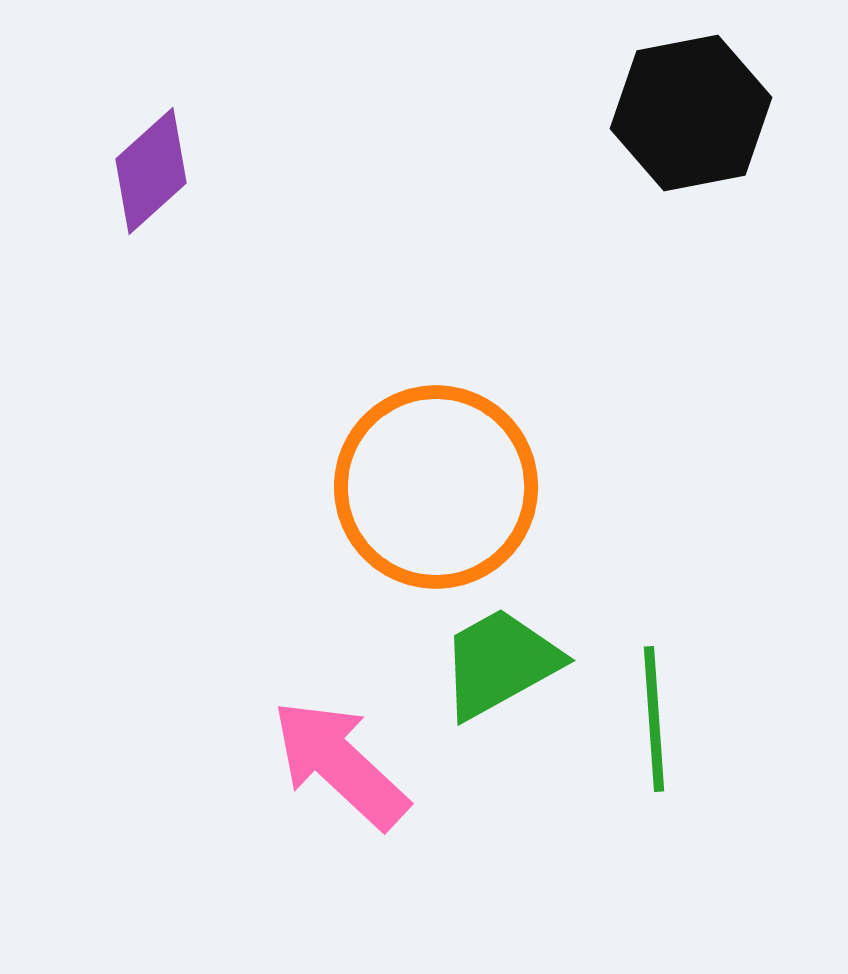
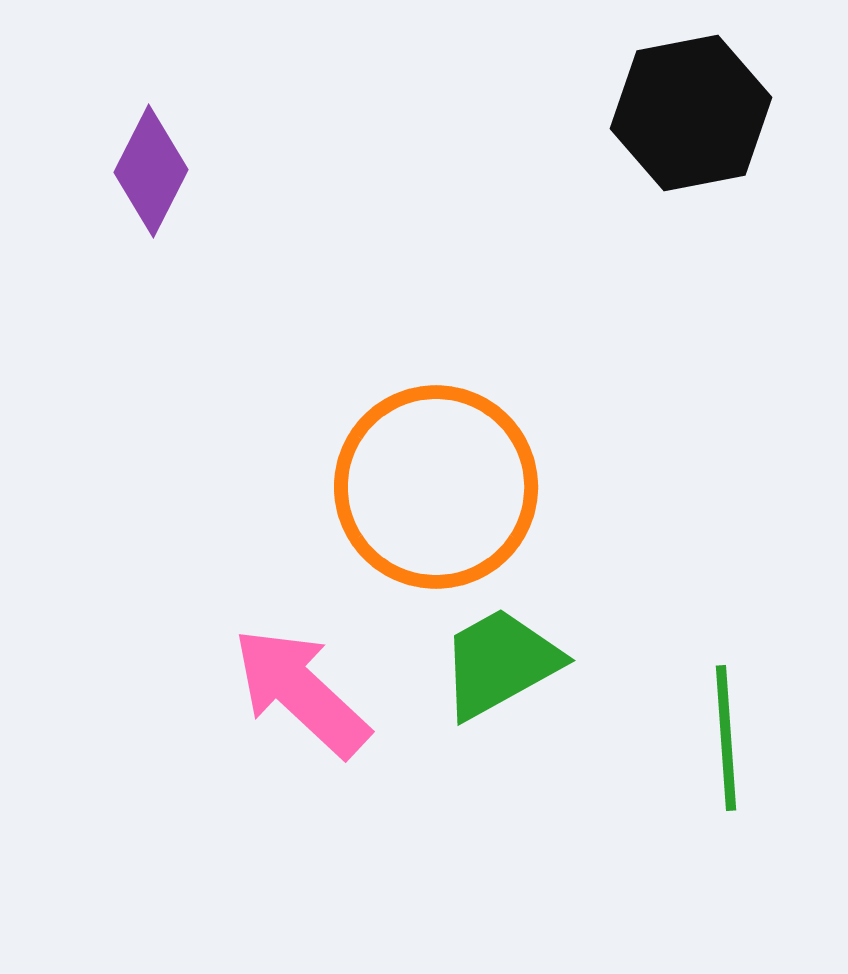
purple diamond: rotated 21 degrees counterclockwise
green line: moved 72 px right, 19 px down
pink arrow: moved 39 px left, 72 px up
